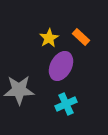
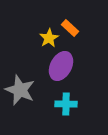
orange rectangle: moved 11 px left, 9 px up
gray star: moved 1 px right; rotated 24 degrees clockwise
cyan cross: rotated 25 degrees clockwise
